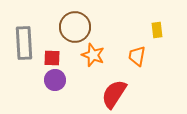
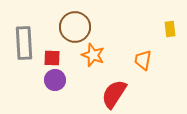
yellow rectangle: moved 13 px right, 1 px up
orange trapezoid: moved 6 px right, 4 px down
